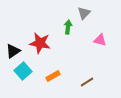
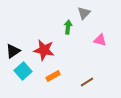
red star: moved 4 px right, 7 px down
